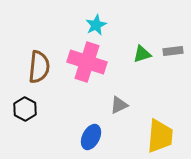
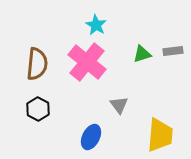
cyan star: rotated 15 degrees counterclockwise
pink cross: rotated 21 degrees clockwise
brown semicircle: moved 2 px left, 3 px up
gray triangle: rotated 42 degrees counterclockwise
black hexagon: moved 13 px right
yellow trapezoid: moved 1 px up
